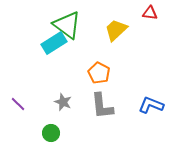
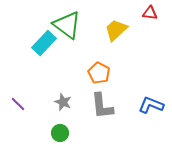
cyan rectangle: moved 10 px left; rotated 15 degrees counterclockwise
green circle: moved 9 px right
